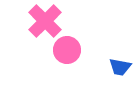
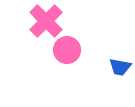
pink cross: moved 1 px right
